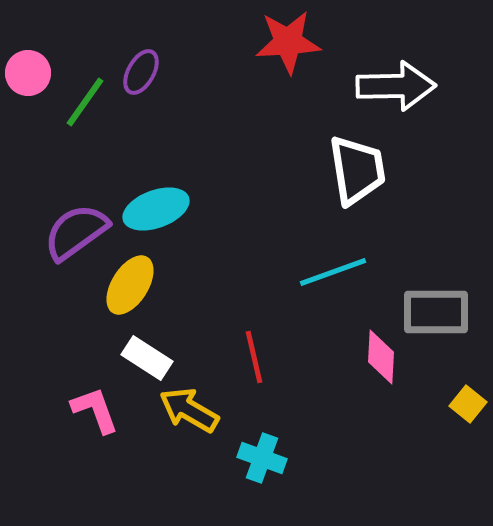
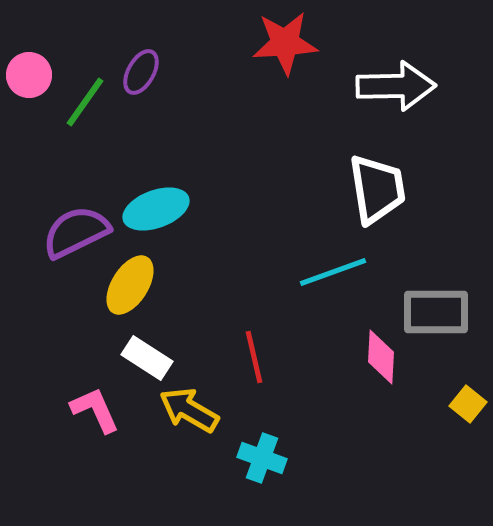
red star: moved 3 px left, 1 px down
pink circle: moved 1 px right, 2 px down
white trapezoid: moved 20 px right, 19 px down
purple semicircle: rotated 10 degrees clockwise
pink L-shape: rotated 4 degrees counterclockwise
